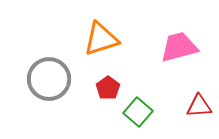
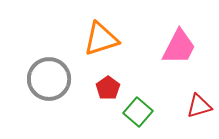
pink trapezoid: rotated 132 degrees clockwise
red triangle: rotated 12 degrees counterclockwise
